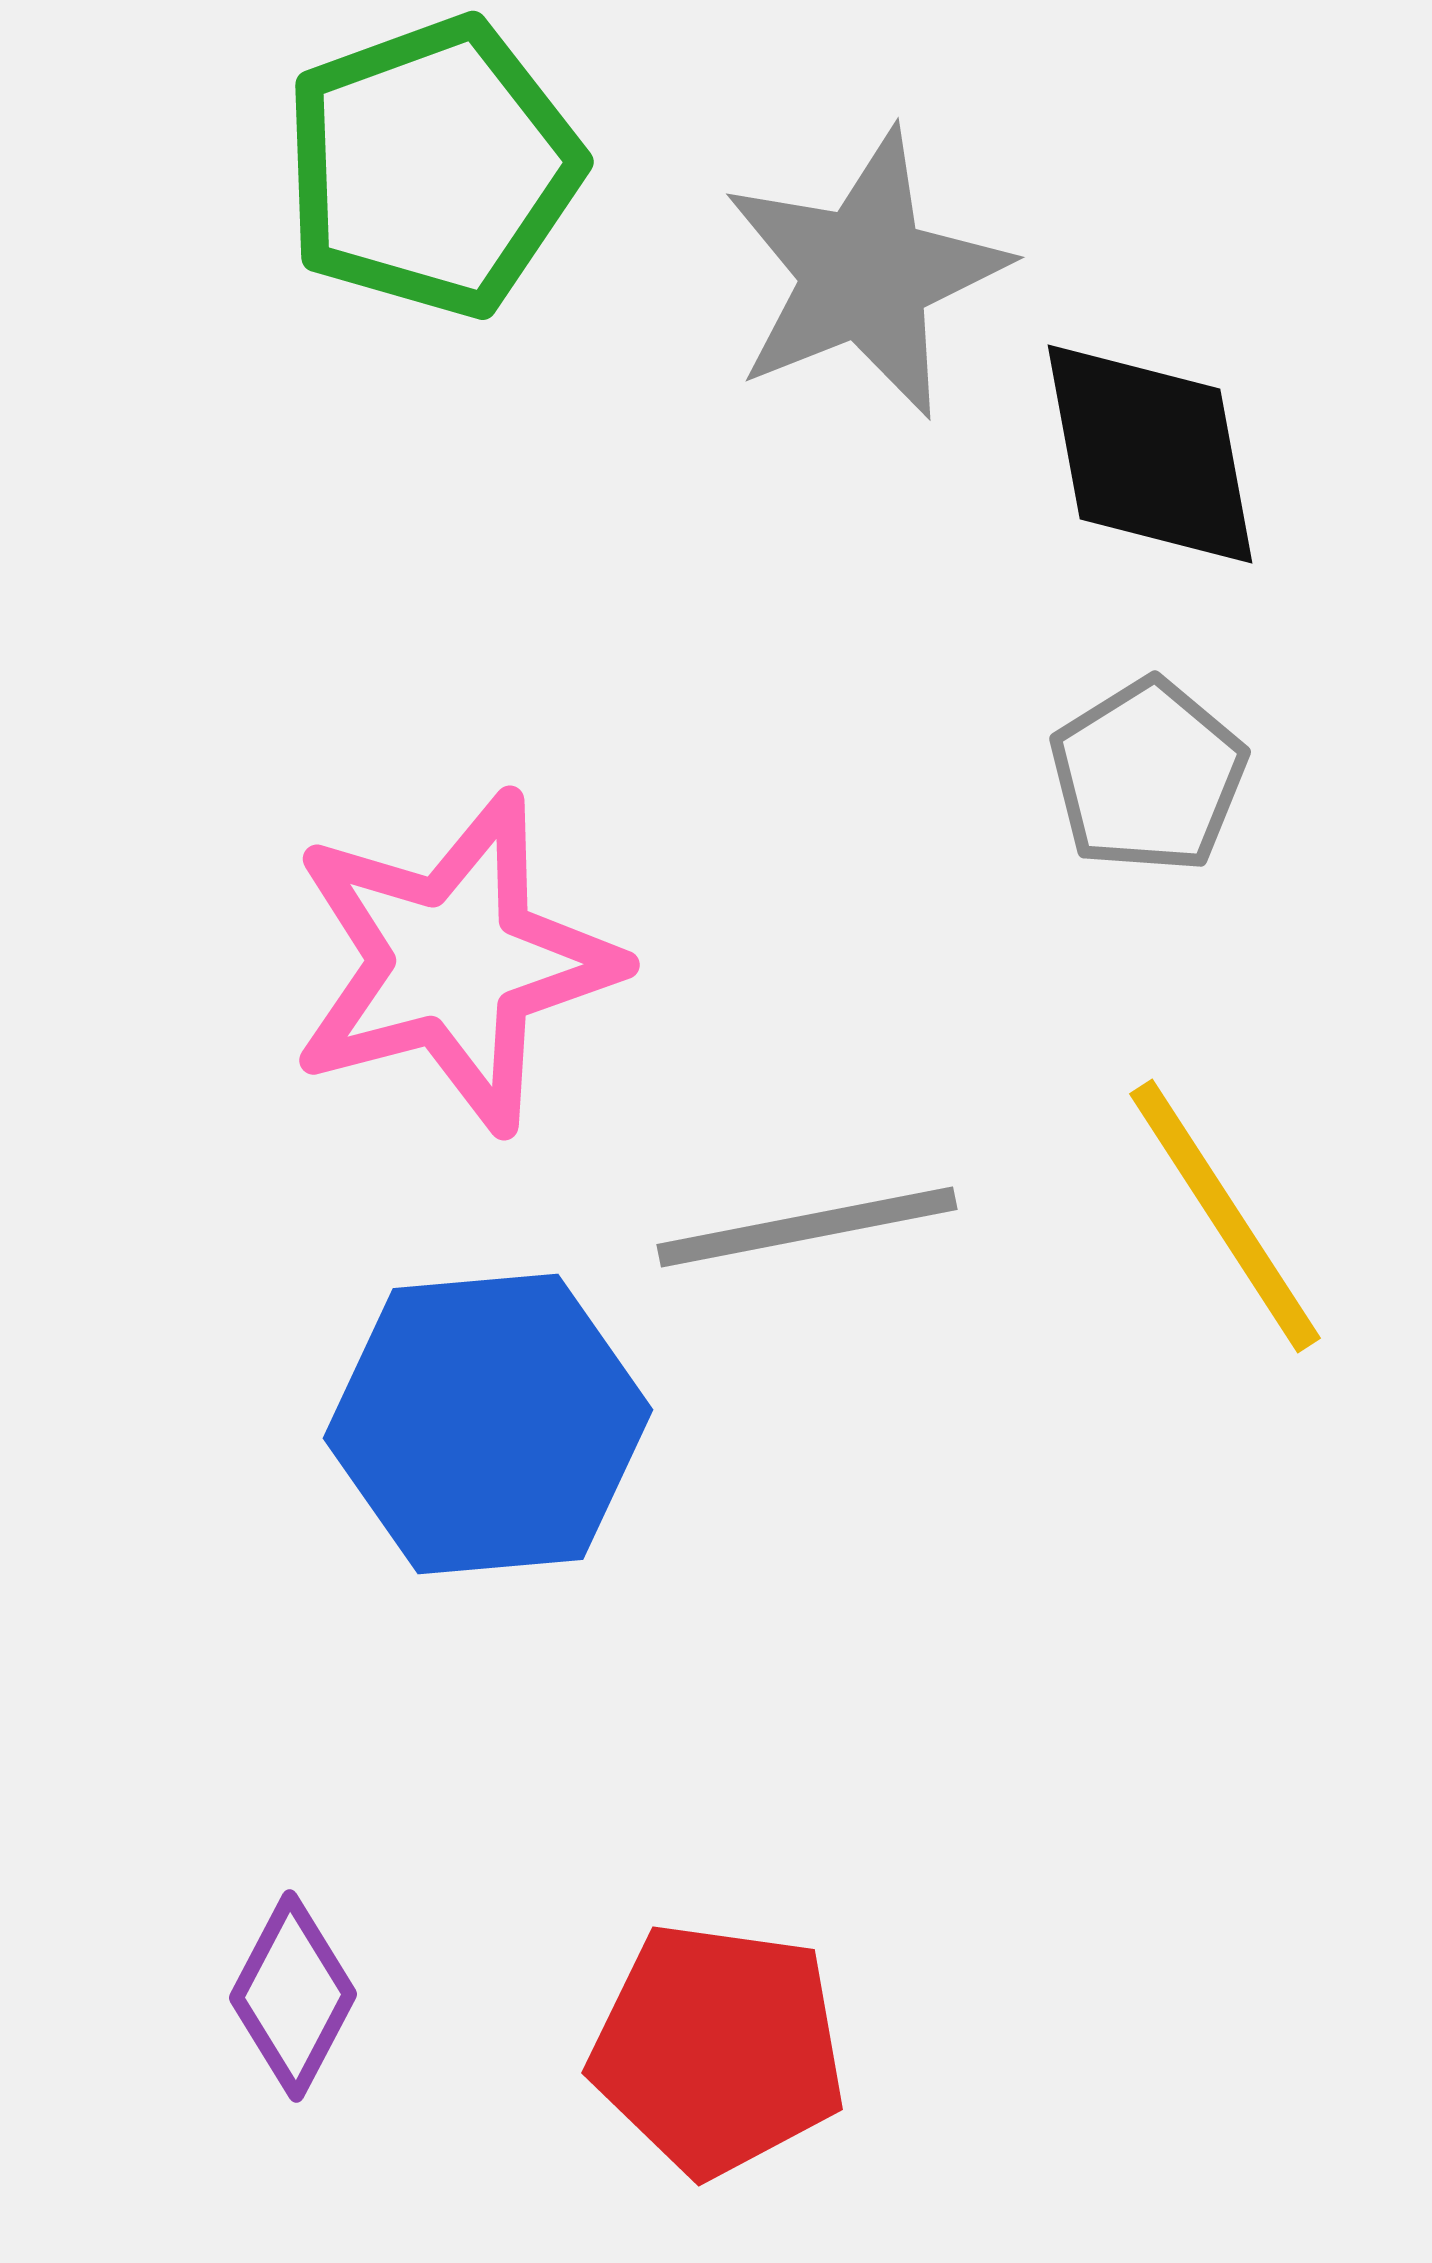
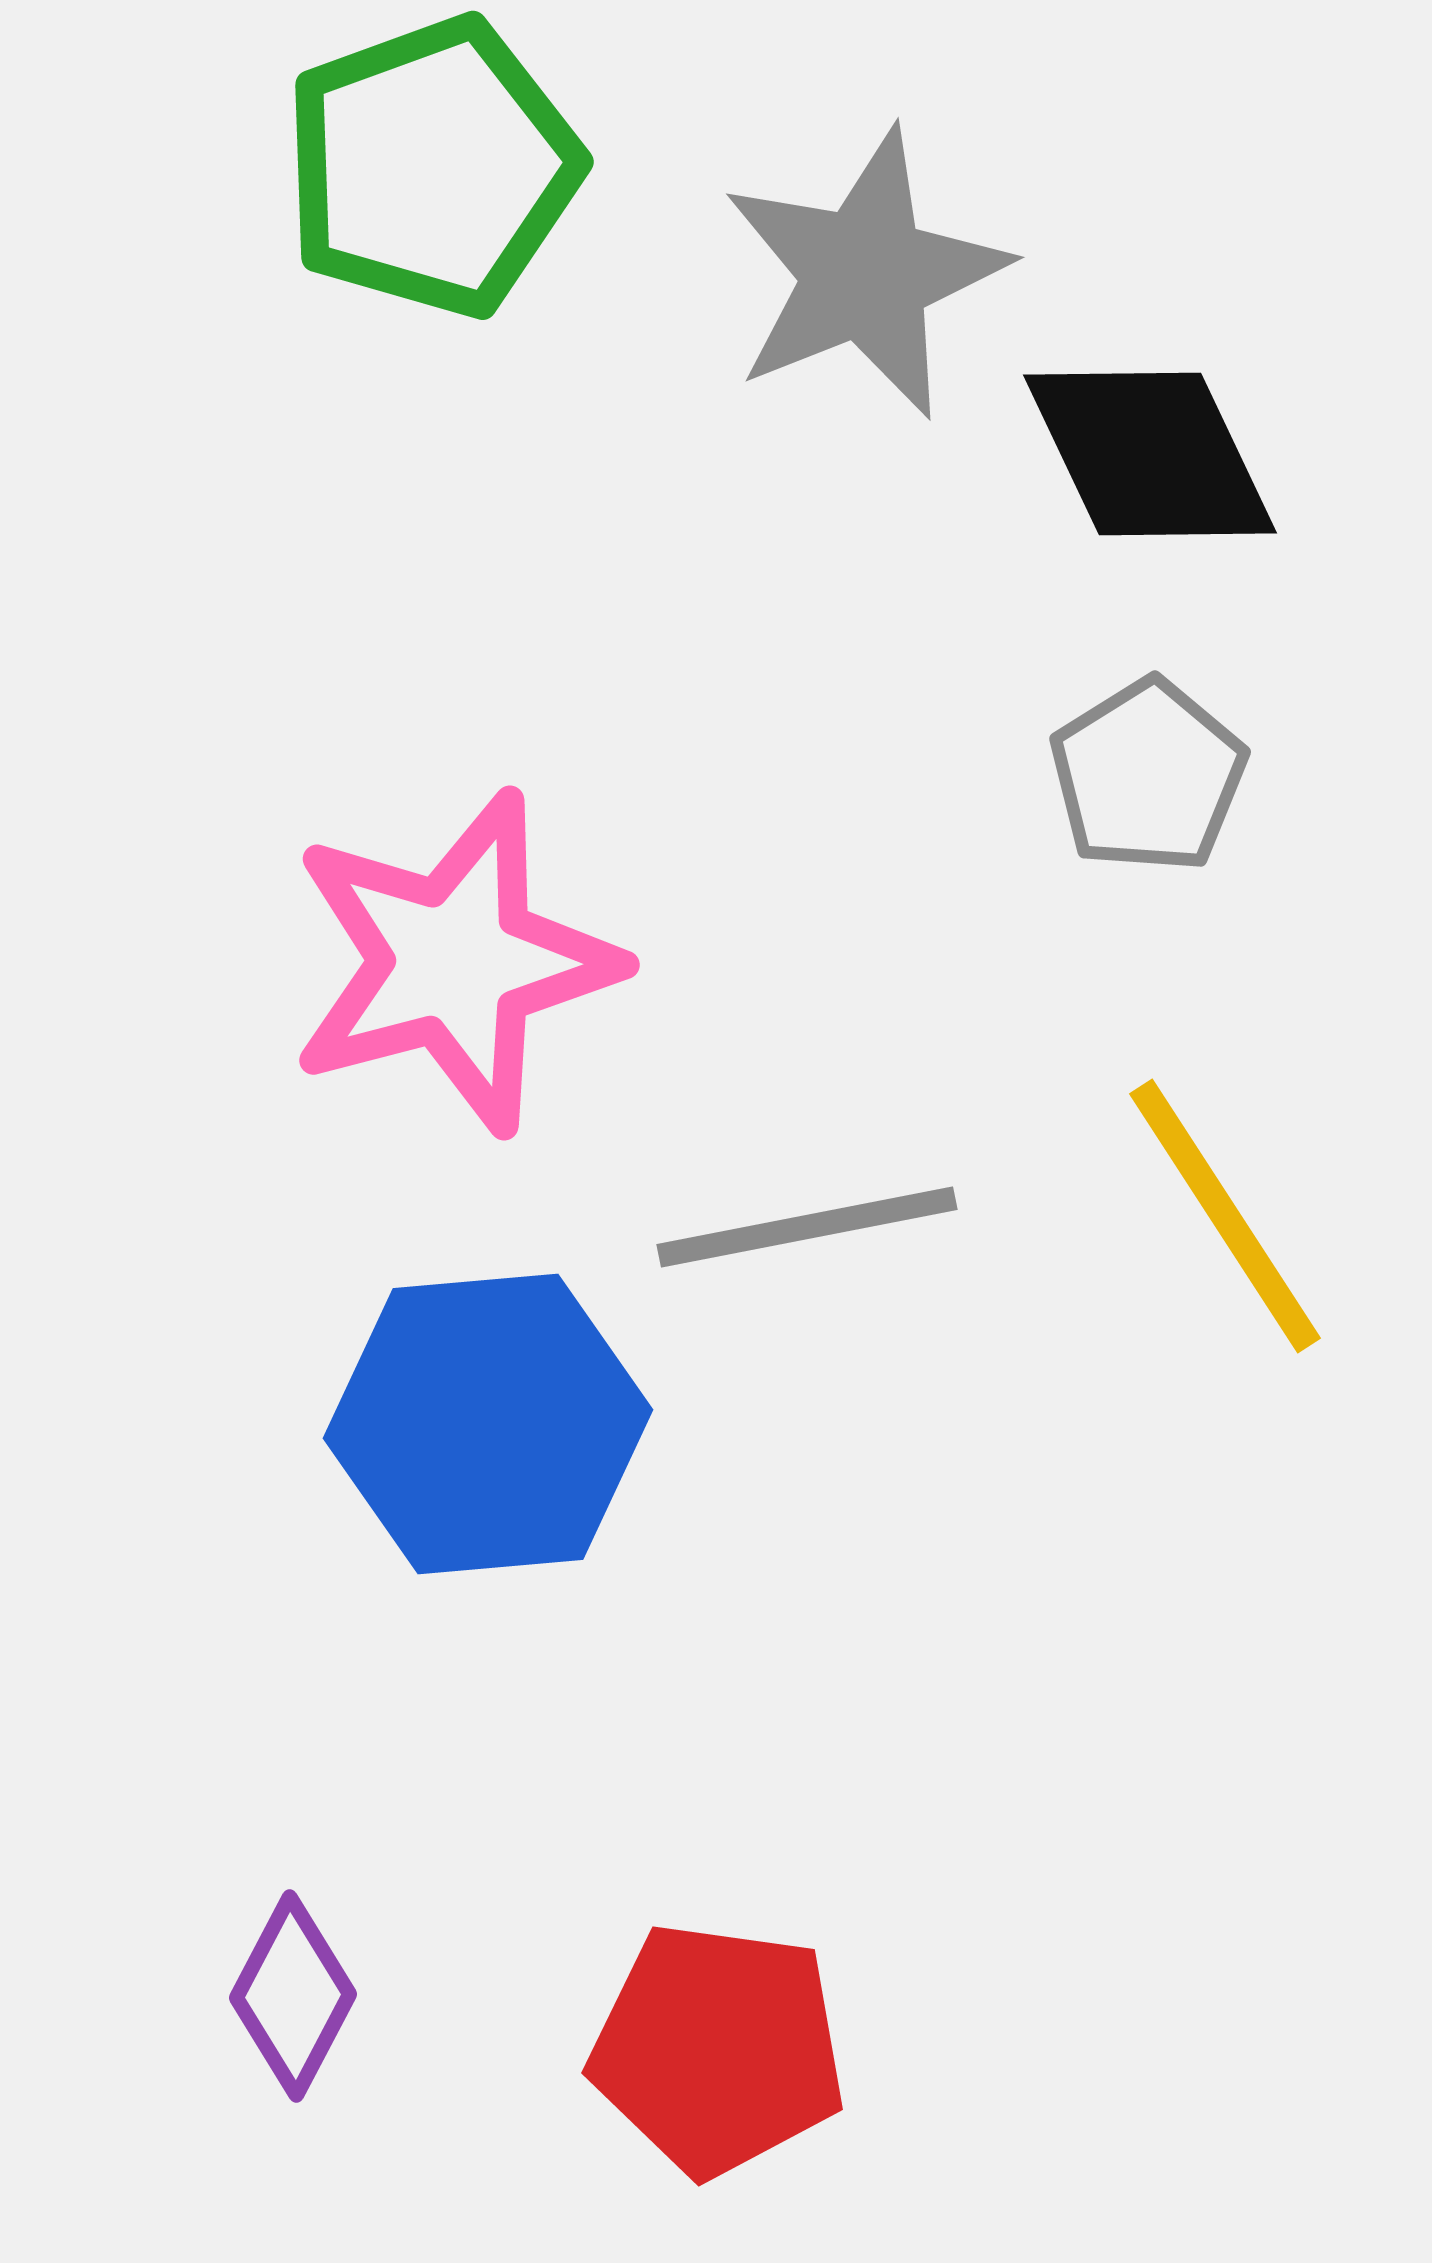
black diamond: rotated 15 degrees counterclockwise
